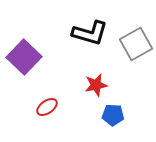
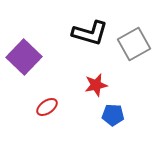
gray square: moved 2 px left
